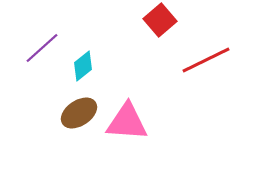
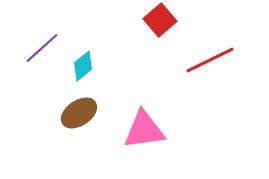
red line: moved 4 px right
pink triangle: moved 17 px right, 8 px down; rotated 12 degrees counterclockwise
